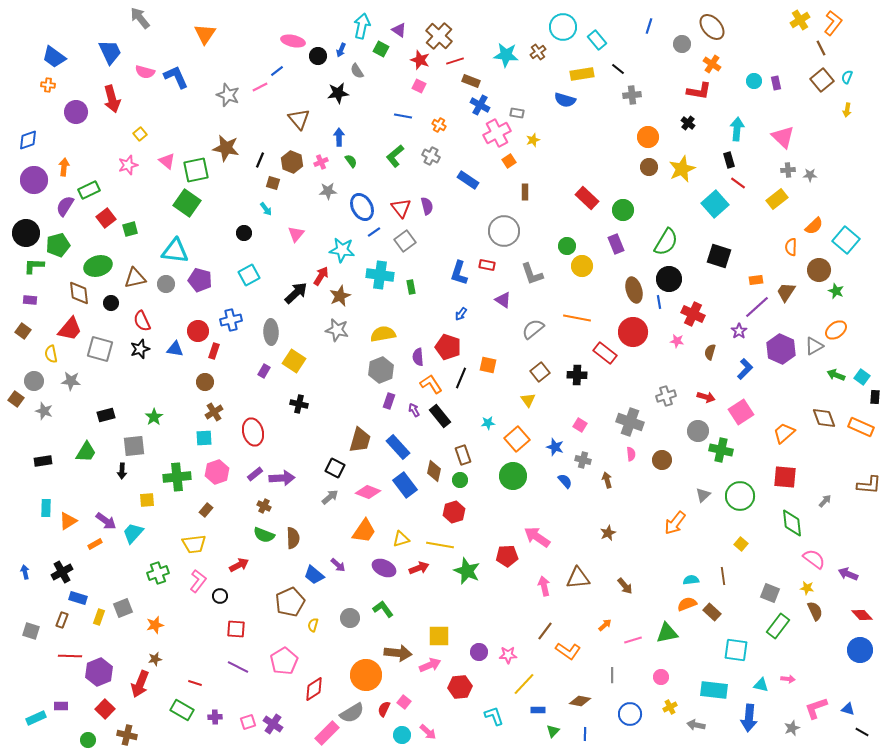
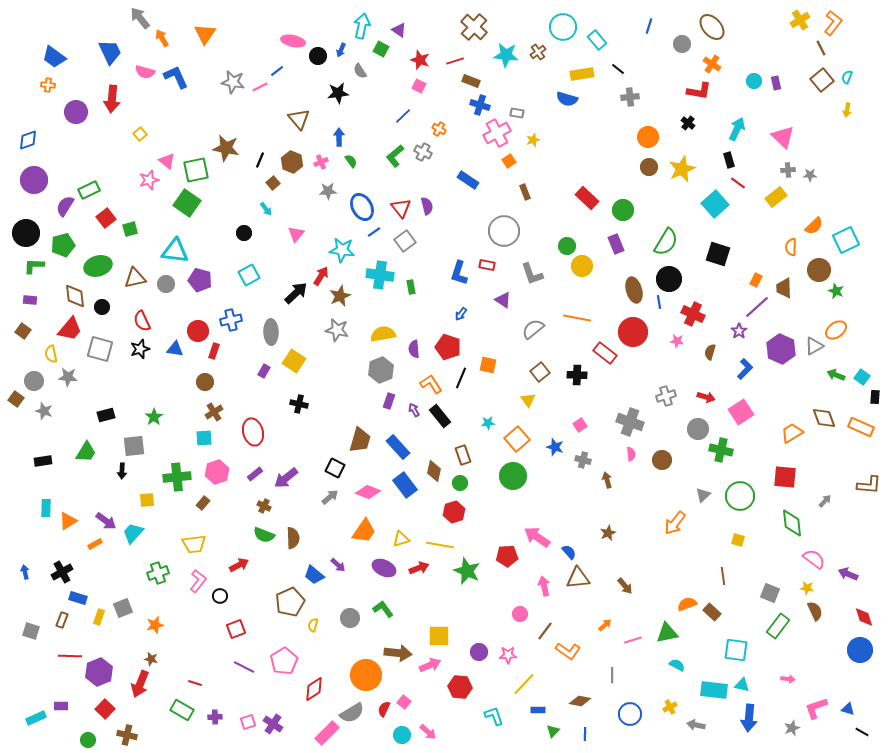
brown cross at (439, 36): moved 35 px right, 9 px up
gray semicircle at (357, 71): moved 3 px right
gray star at (228, 95): moved 5 px right, 13 px up; rotated 10 degrees counterclockwise
gray cross at (632, 95): moved 2 px left, 2 px down
red arrow at (112, 99): rotated 20 degrees clockwise
blue semicircle at (565, 100): moved 2 px right, 1 px up
blue cross at (480, 105): rotated 12 degrees counterclockwise
blue line at (403, 116): rotated 54 degrees counterclockwise
orange cross at (439, 125): moved 4 px down
cyan arrow at (737, 129): rotated 20 degrees clockwise
gray cross at (431, 156): moved 8 px left, 4 px up
pink star at (128, 165): moved 21 px right, 15 px down
orange arrow at (64, 167): moved 98 px right, 129 px up; rotated 36 degrees counterclockwise
brown square at (273, 183): rotated 32 degrees clockwise
brown rectangle at (525, 192): rotated 21 degrees counterclockwise
yellow rectangle at (777, 199): moved 1 px left, 2 px up
cyan square at (846, 240): rotated 24 degrees clockwise
green pentagon at (58, 245): moved 5 px right
black square at (719, 256): moved 1 px left, 2 px up
orange rectangle at (756, 280): rotated 56 degrees counterclockwise
brown trapezoid at (786, 292): moved 2 px left, 4 px up; rotated 35 degrees counterclockwise
brown diamond at (79, 293): moved 4 px left, 3 px down
black circle at (111, 303): moved 9 px left, 4 px down
purple semicircle at (418, 357): moved 4 px left, 8 px up
gray star at (71, 381): moved 3 px left, 4 px up
pink square at (580, 425): rotated 24 degrees clockwise
gray circle at (698, 431): moved 2 px up
orange trapezoid at (784, 433): moved 8 px right; rotated 10 degrees clockwise
purple arrow at (282, 478): moved 4 px right; rotated 145 degrees clockwise
green circle at (460, 480): moved 3 px down
blue semicircle at (565, 481): moved 4 px right, 71 px down
brown rectangle at (206, 510): moved 3 px left, 7 px up
yellow square at (741, 544): moved 3 px left, 4 px up; rotated 24 degrees counterclockwise
cyan semicircle at (691, 580): moved 14 px left, 85 px down; rotated 35 degrees clockwise
red diamond at (862, 615): moved 2 px right, 2 px down; rotated 25 degrees clockwise
red square at (236, 629): rotated 24 degrees counterclockwise
brown star at (155, 659): moved 4 px left; rotated 24 degrees clockwise
purple line at (238, 667): moved 6 px right
pink circle at (661, 677): moved 141 px left, 63 px up
cyan triangle at (761, 685): moved 19 px left
red hexagon at (460, 687): rotated 10 degrees clockwise
